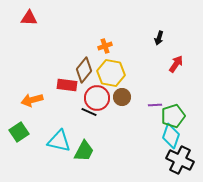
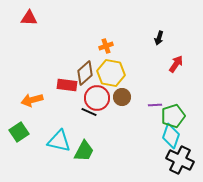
orange cross: moved 1 px right
brown diamond: moved 1 px right, 3 px down; rotated 10 degrees clockwise
